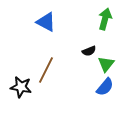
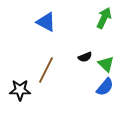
green arrow: moved 1 px left, 1 px up; rotated 10 degrees clockwise
black semicircle: moved 4 px left, 6 px down
green triangle: rotated 24 degrees counterclockwise
black star: moved 1 px left, 3 px down; rotated 10 degrees counterclockwise
